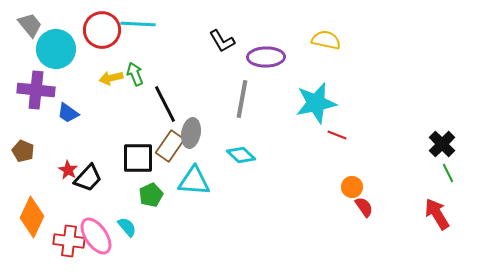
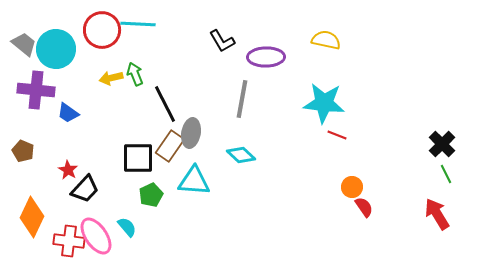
gray trapezoid: moved 6 px left, 19 px down; rotated 12 degrees counterclockwise
cyan star: moved 8 px right; rotated 18 degrees clockwise
green line: moved 2 px left, 1 px down
black trapezoid: moved 3 px left, 11 px down
